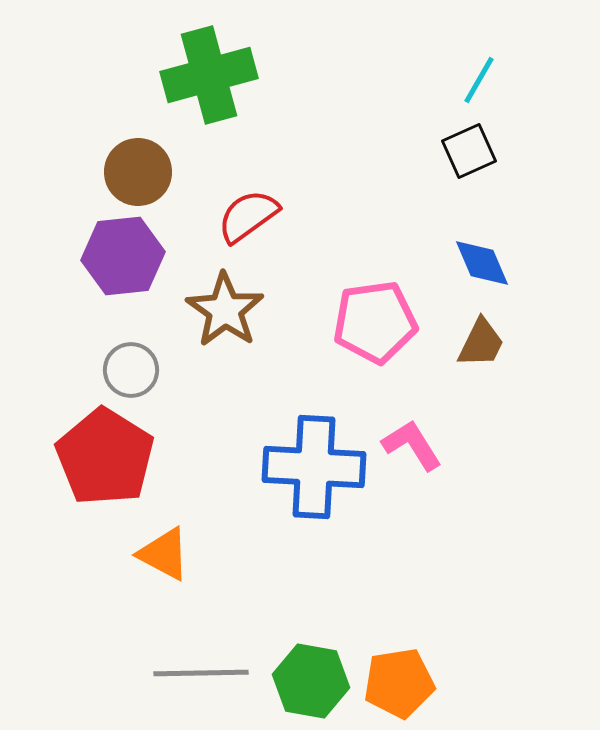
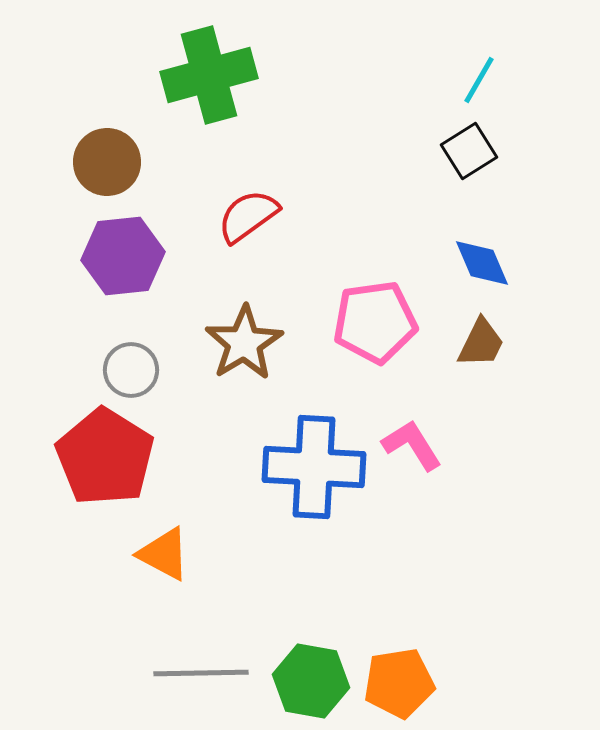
black square: rotated 8 degrees counterclockwise
brown circle: moved 31 px left, 10 px up
brown star: moved 19 px right, 33 px down; rotated 6 degrees clockwise
